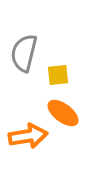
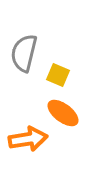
yellow square: rotated 30 degrees clockwise
orange arrow: moved 3 px down
